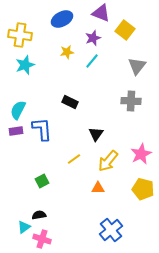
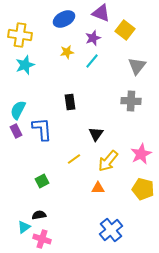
blue ellipse: moved 2 px right
black rectangle: rotated 56 degrees clockwise
purple rectangle: rotated 72 degrees clockwise
